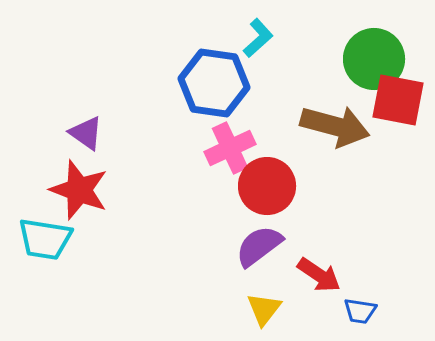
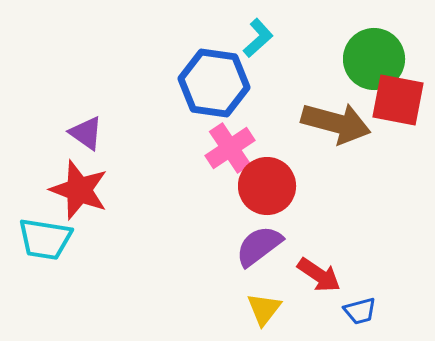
brown arrow: moved 1 px right, 3 px up
pink cross: rotated 9 degrees counterclockwise
blue trapezoid: rotated 24 degrees counterclockwise
